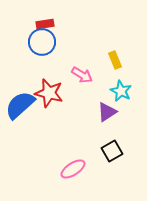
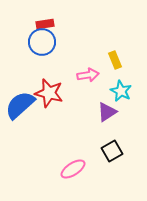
pink arrow: moved 6 px right; rotated 40 degrees counterclockwise
